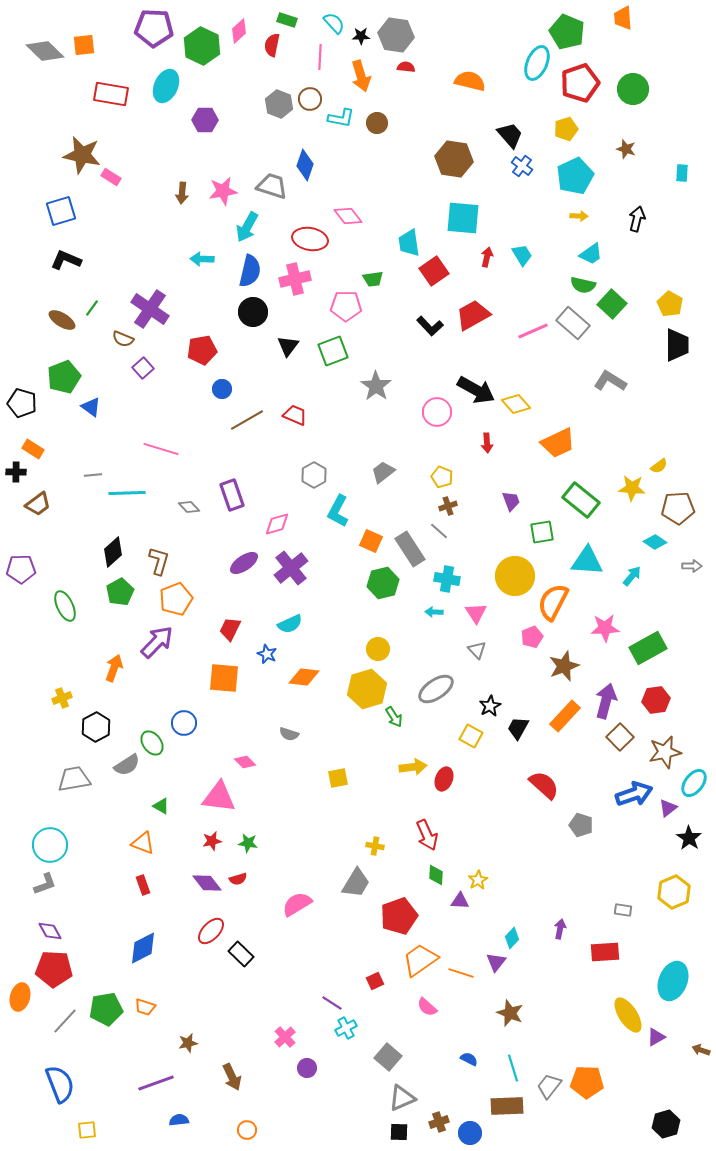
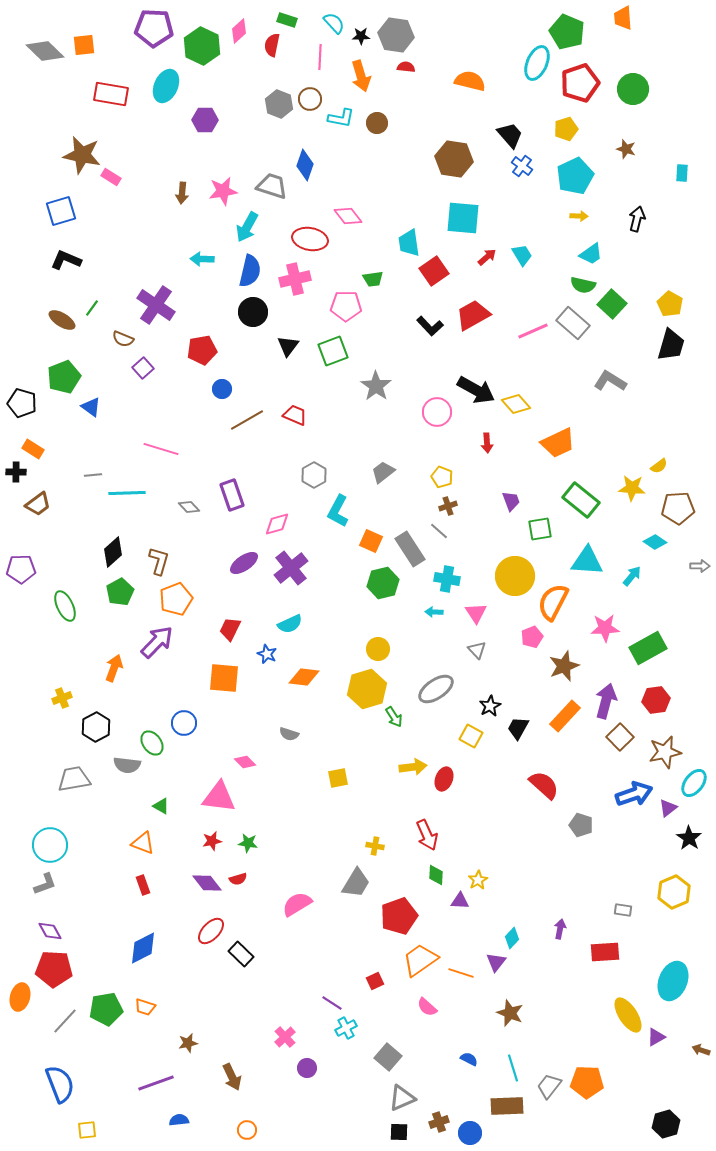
red arrow at (487, 257): rotated 36 degrees clockwise
purple cross at (150, 309): moved 6 px right, 4 px up
black trapezoid at (677, 345): moved 6 px left; rotated 16 degrees clockwise
green square at (542, 532): moved 2 px left, 3 px up
gray arrow at (692, 566): moved 8 px right
gray semicircle at (127, 765): rotated 40 degrees clockwise
